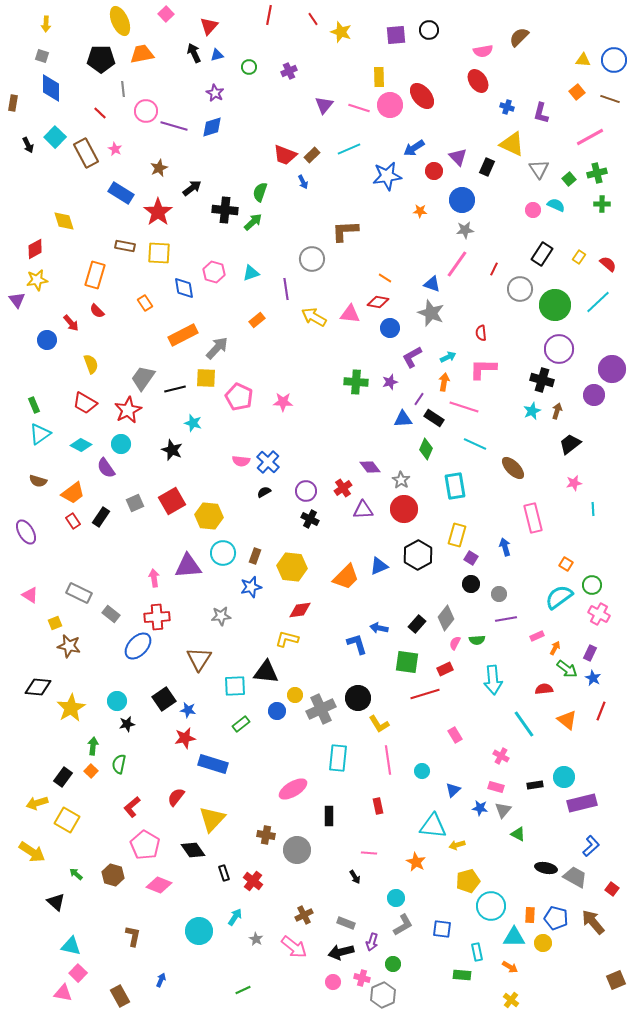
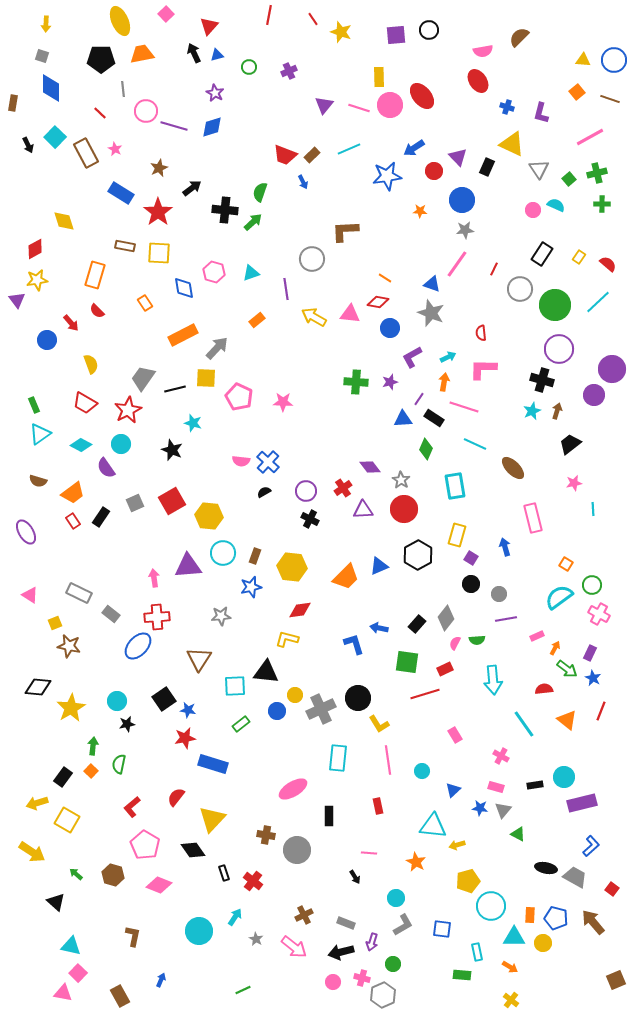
blue L-shape at (357, 644): moved 3 px left
